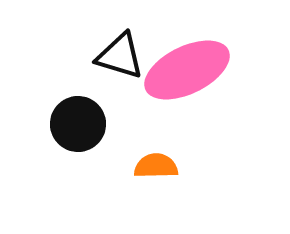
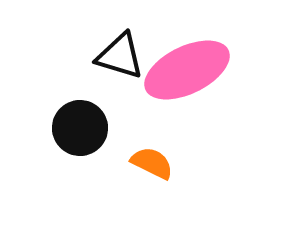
black circle: moved 2 px right, 4 px down
orange semicircle: moved 4 px left, 3 px up; rotated 27 degrees clockwise
